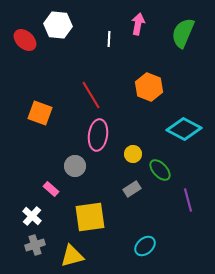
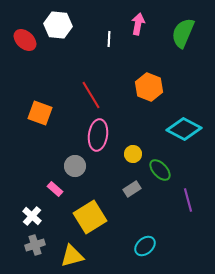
pink rectangle: moved 4 px right
yellow square: rotated 24 degrees counterclockwise
